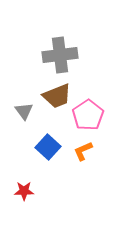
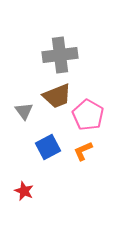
pink pentagon: rotated 8 degrees counterclockwise
blue square: rotated 20 degrees clockwise
red star: rotated 24 degrees clockwise
